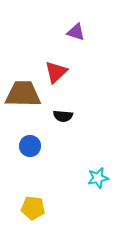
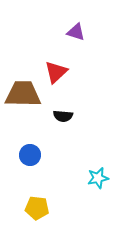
blue circle: moved 9 px down
yellow pentagon: moved 4 px right
